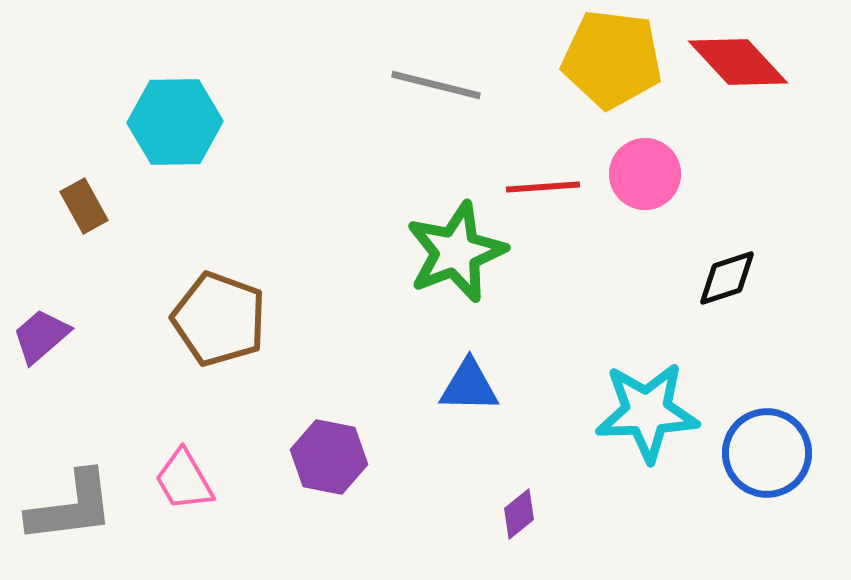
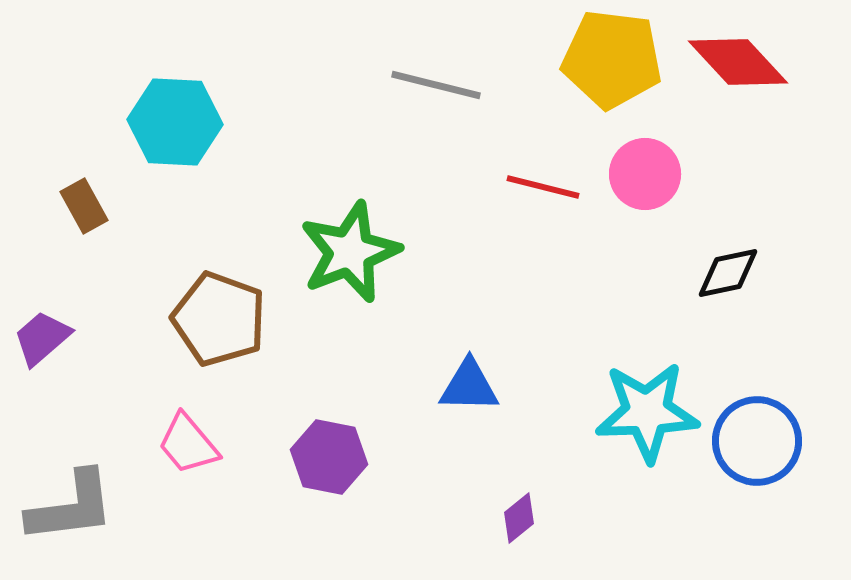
cyan hexagon: rotated 4 degrees clockwise
red line: rotated 18 degrees clockwise
green star: moved 106 px left
black diamond: moved 1 px right, 5 px up; rotated 6 degrees clockwise
purple trapezoid: moved 1 px right, 2 px down
blue circle: moved 10 px left, 12 px up
pink trapezoid: moved 4 px right, 36 px up; rotated 10 degrees counterclockwise
purple diamond: moved 4 px down
